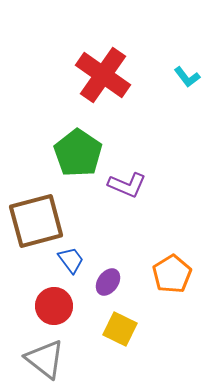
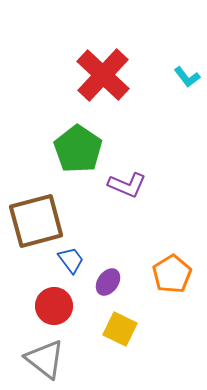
red cross: rotated 8 degrees clockwise
green pentagon: moved 4 px up
